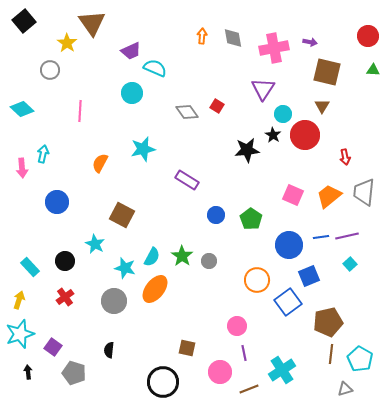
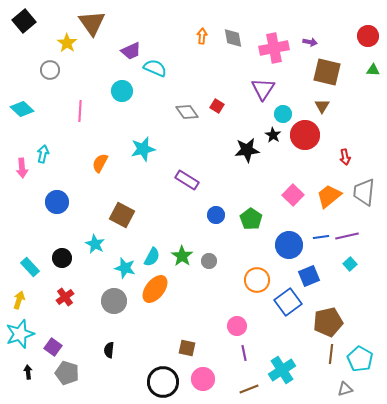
cyan circle at (132, 93): moved 10 px left, 2 px up
pink square at (293, 195): rotated 20 degrees clockwise
black circle at (65, 261): moved 3 px left, 3 px up
pink circle at (220, 372): moved 17 px left, 7 px down
gray pentagon at (74, 373): moved 7 px left
